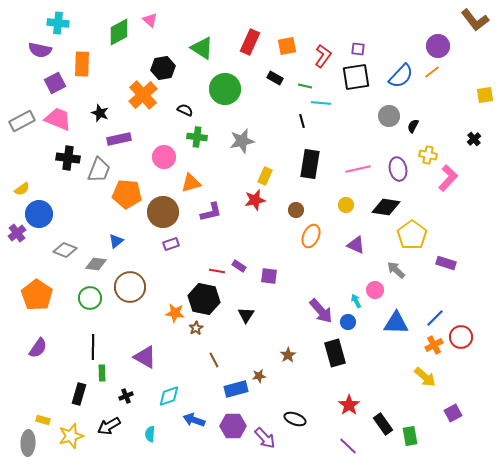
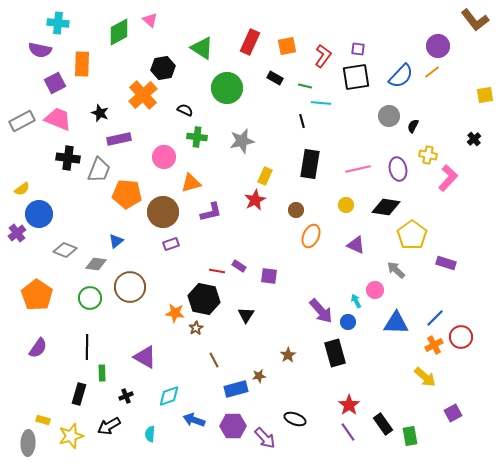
green circle at (225, 89): moved 2 px right, 1 px up
red star at (255, 200): rotated 15 degrees counterclockwise
black line at (93, 347): moved 6 px left
purple line at (348, 446): moved 14 px up; rotated 12 degrees clockwise
